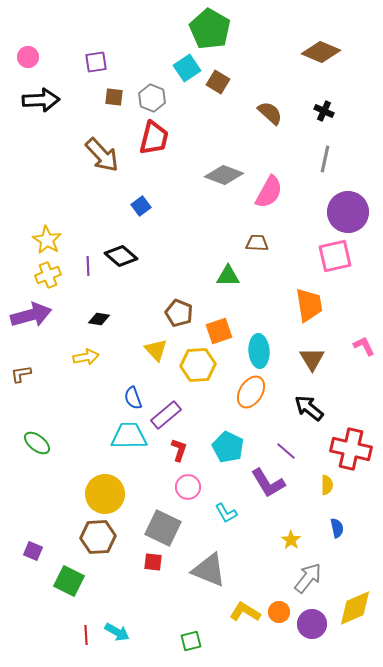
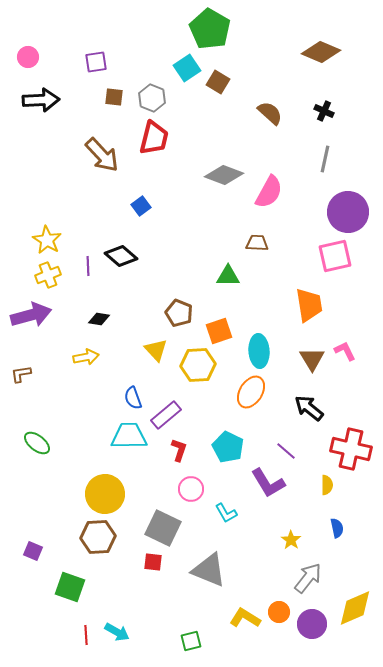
pink L-shape at (364, 346): moved 19 px left, 5 px down
pink circle at (188, 487): moved 3 px right, 2 px down
green square at (69, 581): moved 1 px right, 6 px down; rotated 8 degrees counterclockwise
yellow L-shape at (245, 612): moved 6 px down
